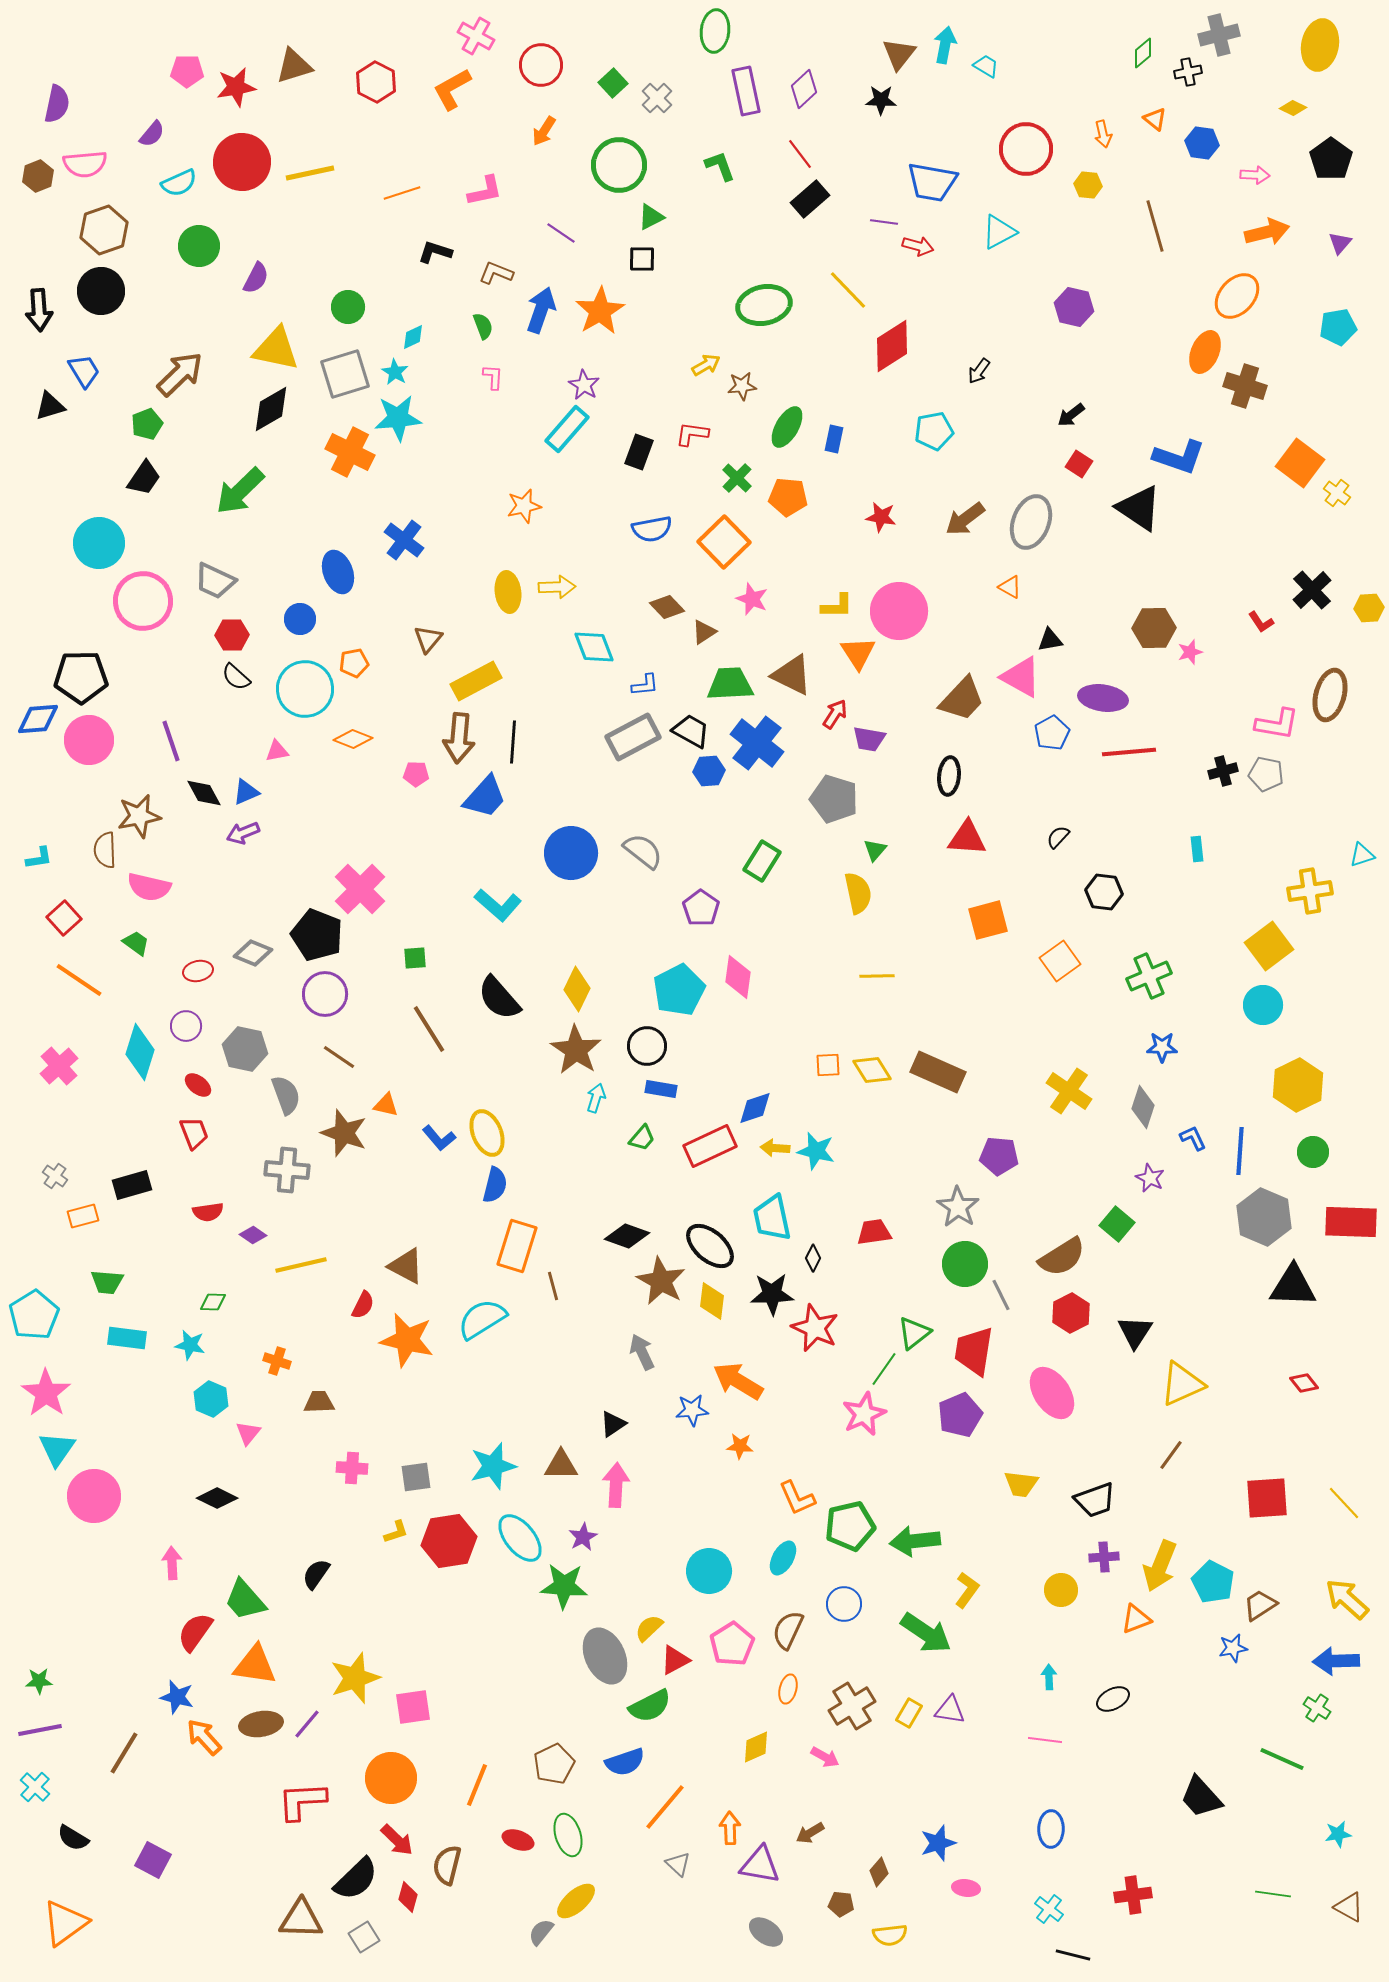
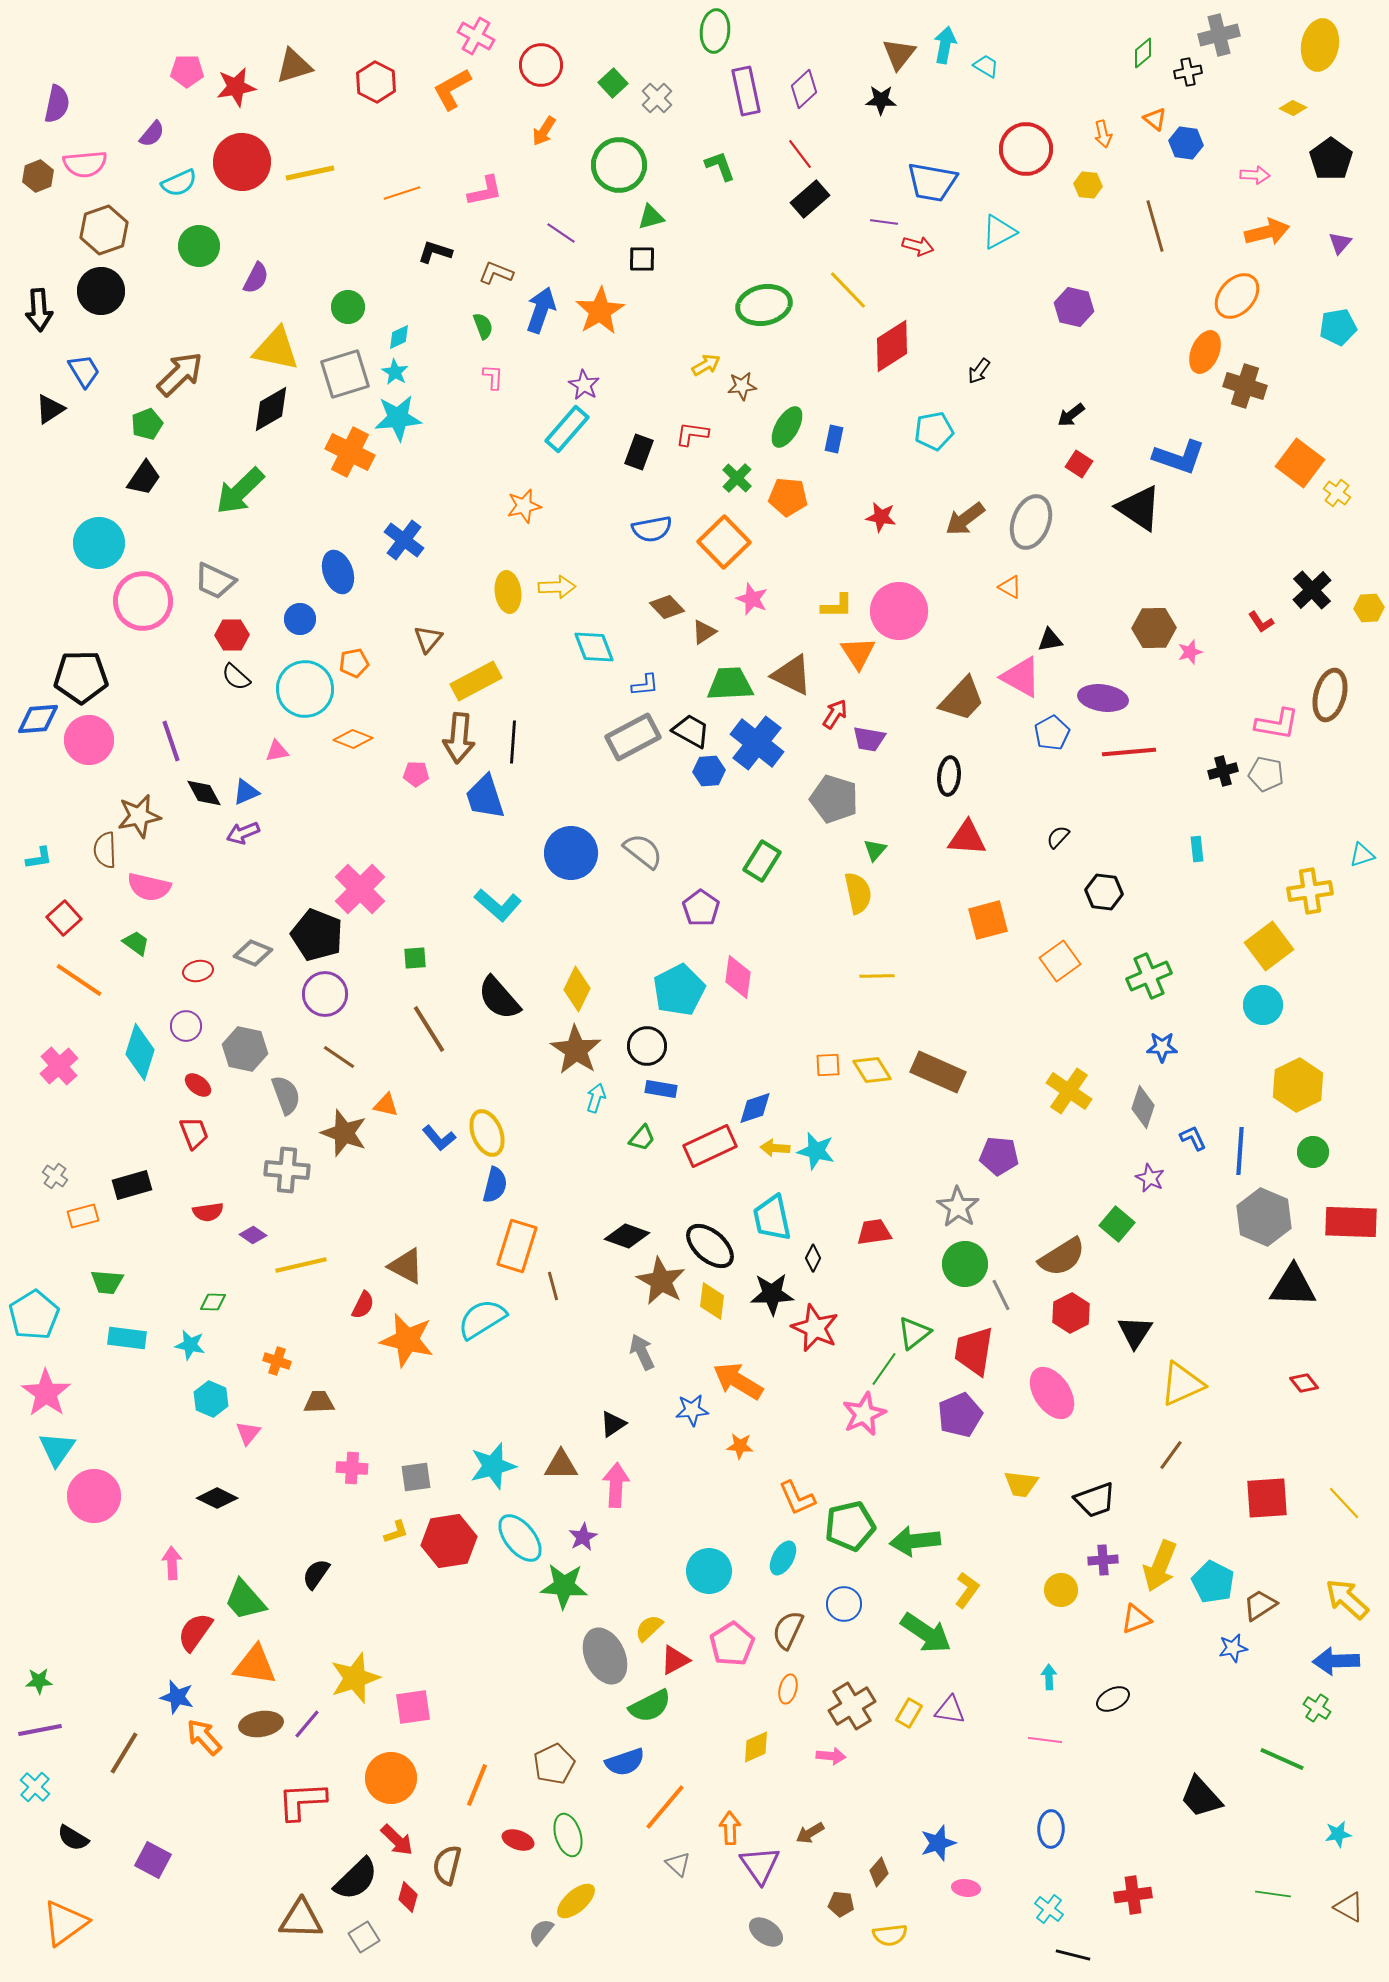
blue hexagon at (1202, 143): moved 16 px left
green triangle at (651, 217): rotated 12 degrees clockwise
cyan diamond at (413, 337): moved 14 px left
black triangle at (50, 406): moved 3 px down; rotated 16 degrees counterclockwise
blue trapezoid at (485, 797): rotated 120 degrees clockwise
purple cross at (1104, 1557): moved 1 px left, 3 px down
pink arrow at (825, 1757): moved 6 px right, 1 px up; rotated 24 degrees counterclockwise
purple triangle at (760, 1865): rotated 45 degrees clockwise
